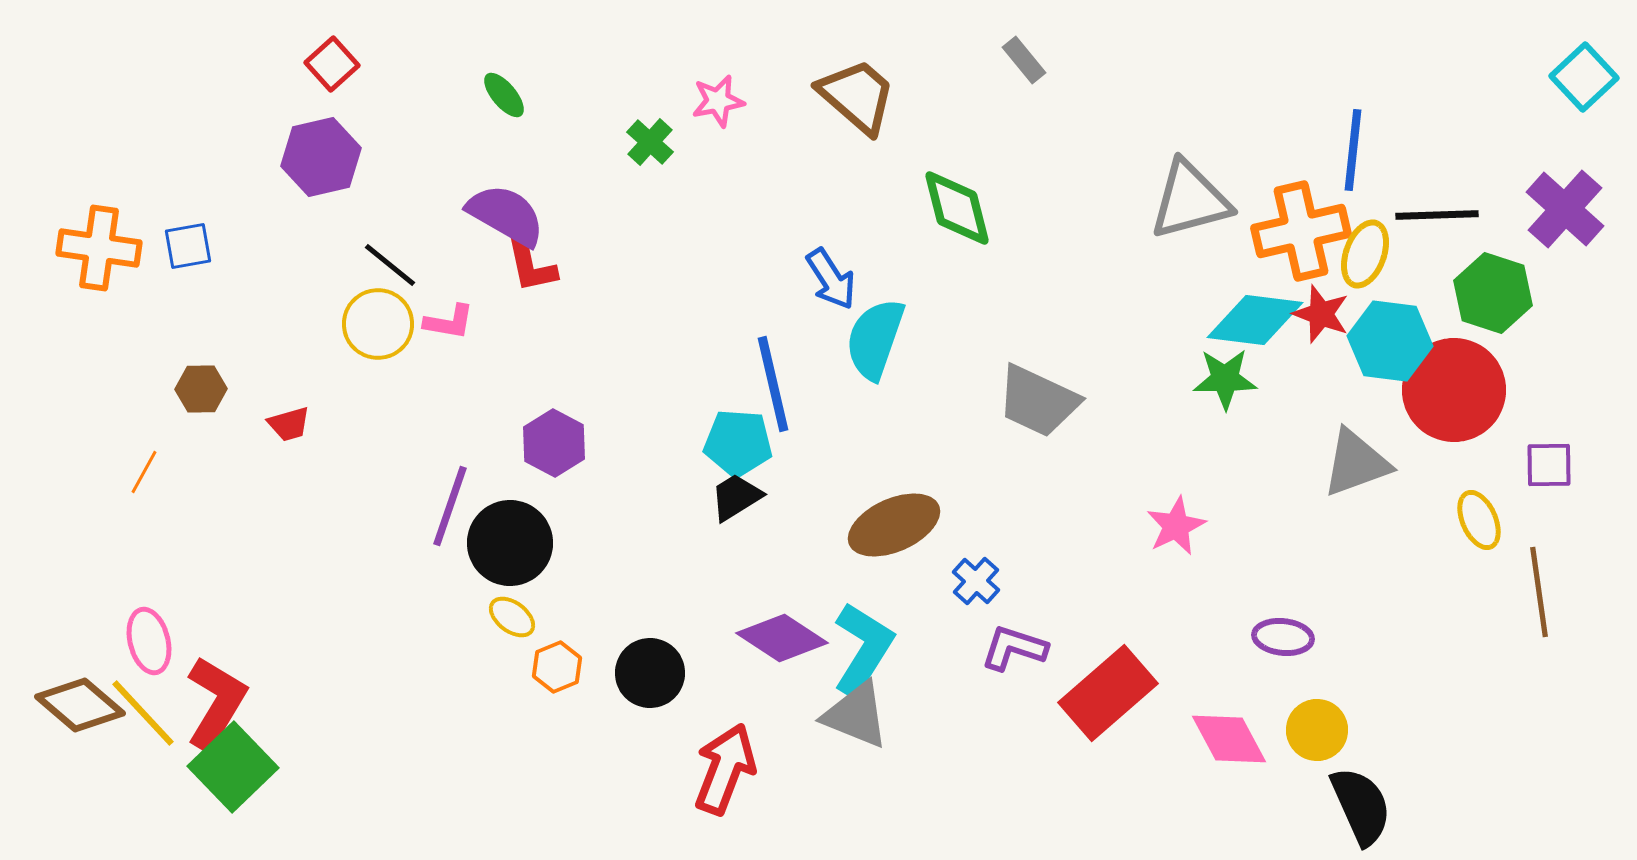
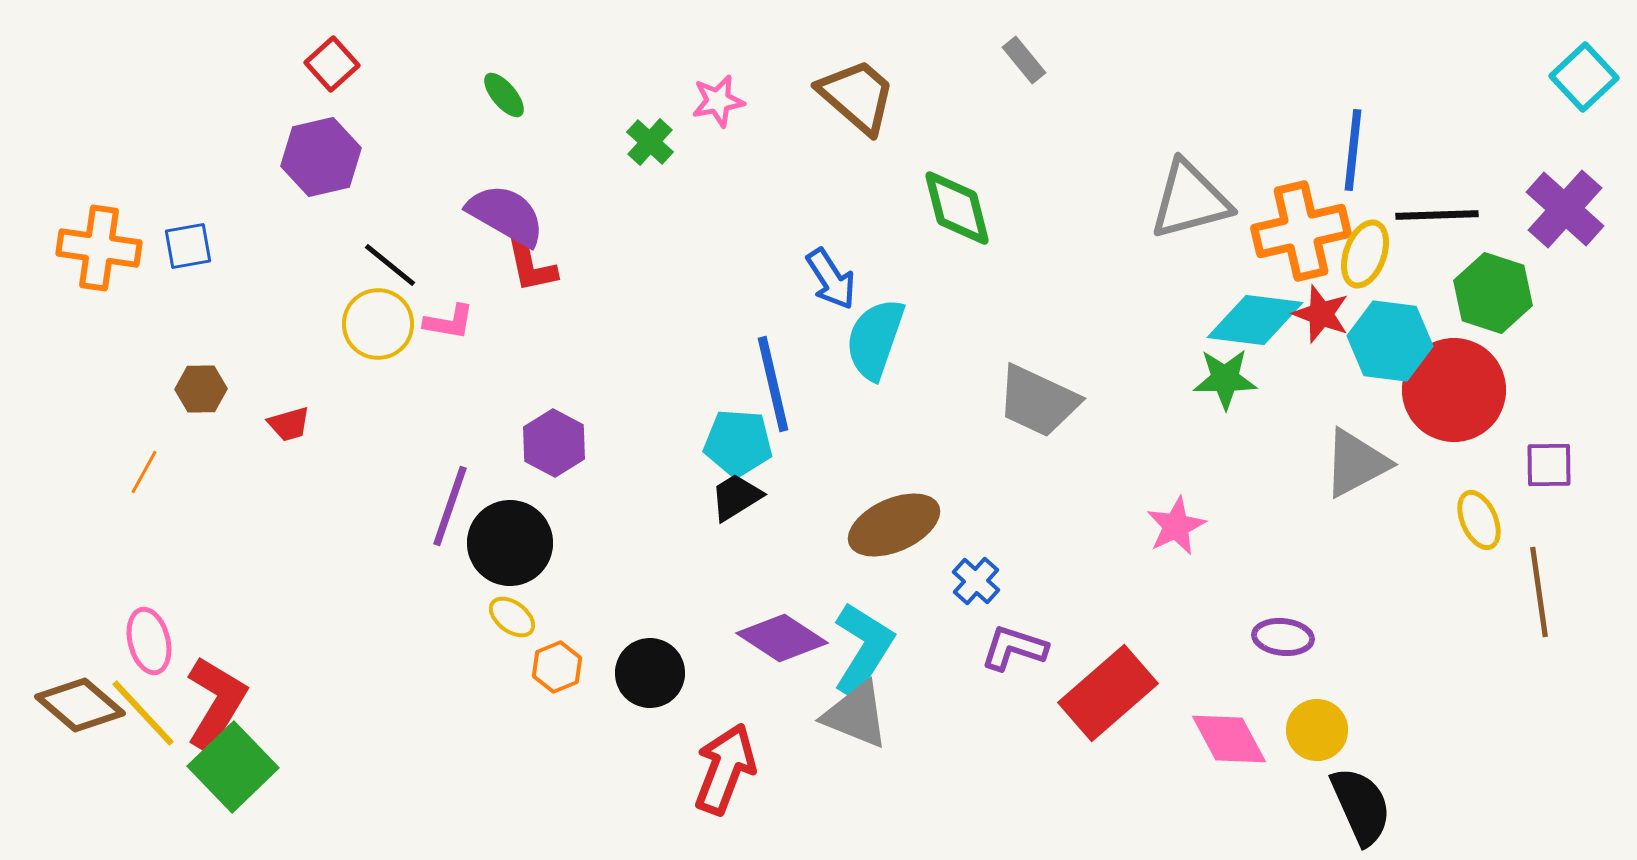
gray triangle at (1356, 463): rotated 8 degrees counterclockwise
